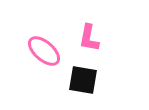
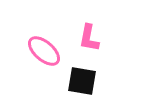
black square: moved 1 px left, 1 px down
